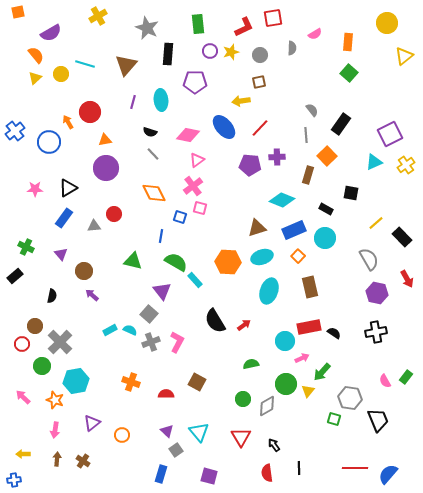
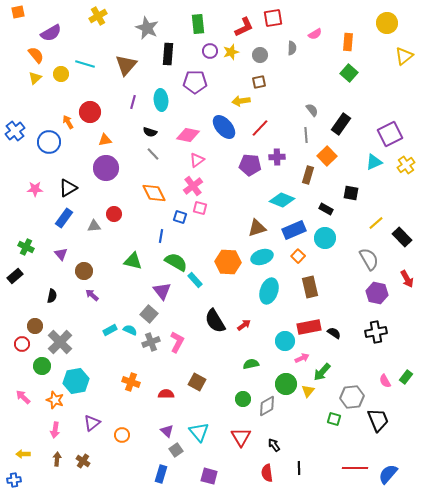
gray hexagon at (350, 398): moved 2 px right, 1 px up; rotated 15 degrees counterclockwise
